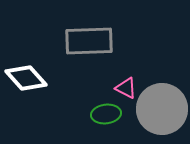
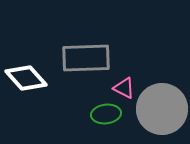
gray rectangle: moved 3 px left, 17 px down
pink triangle: moved 2 px left
